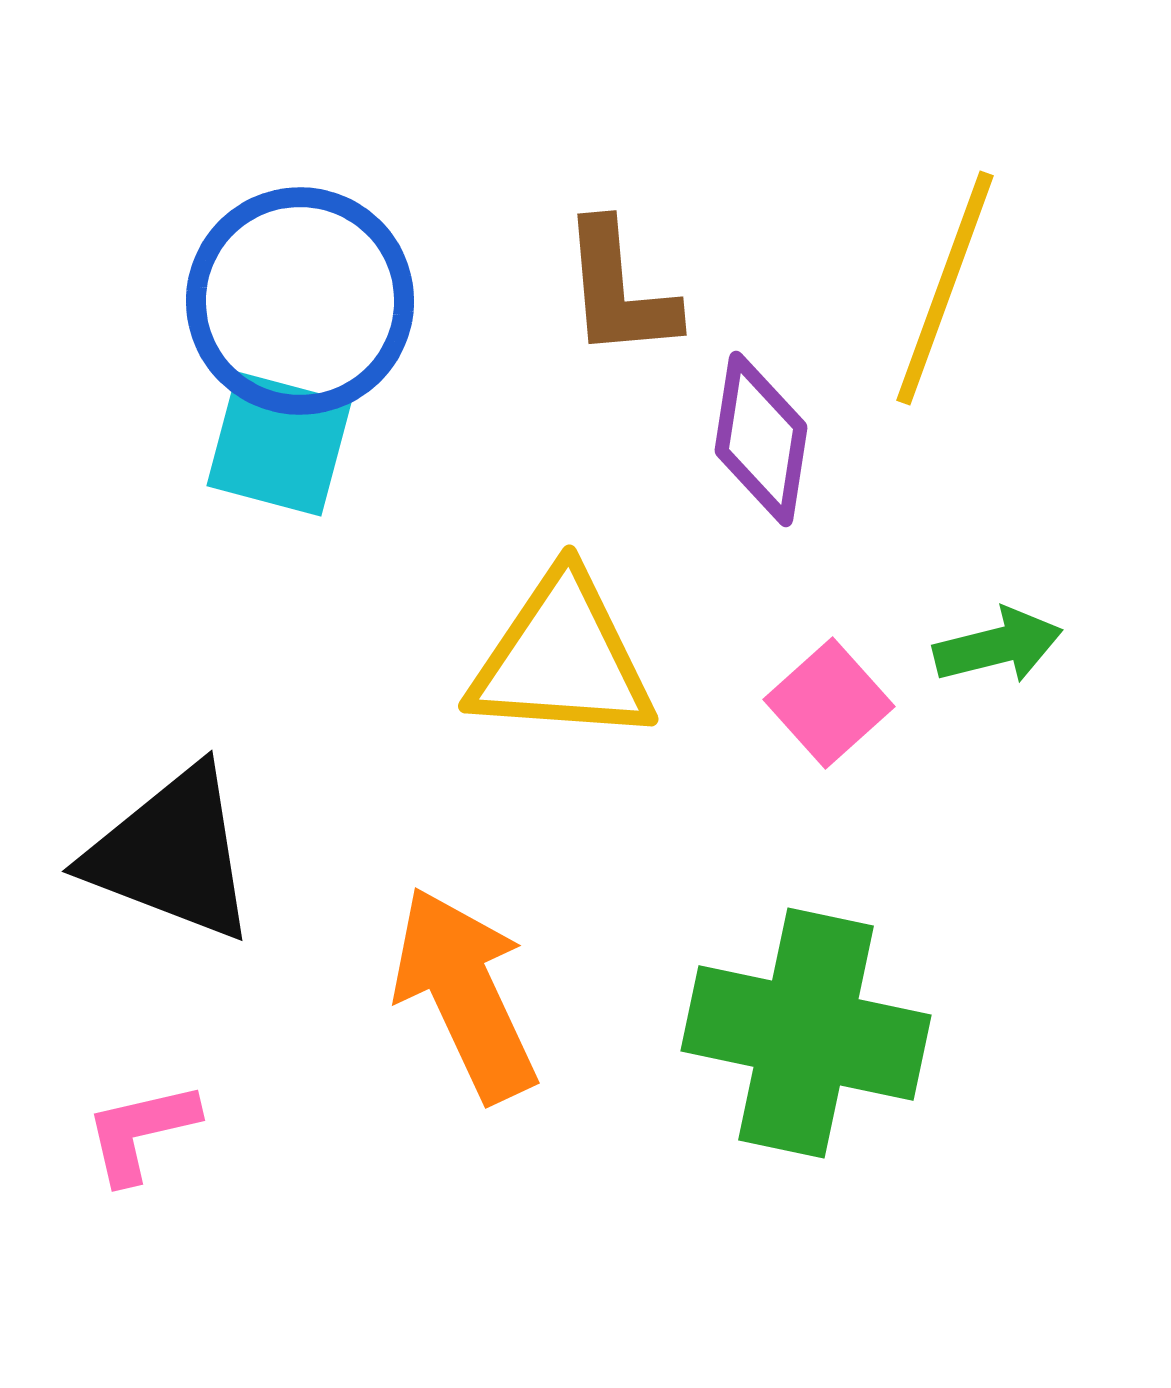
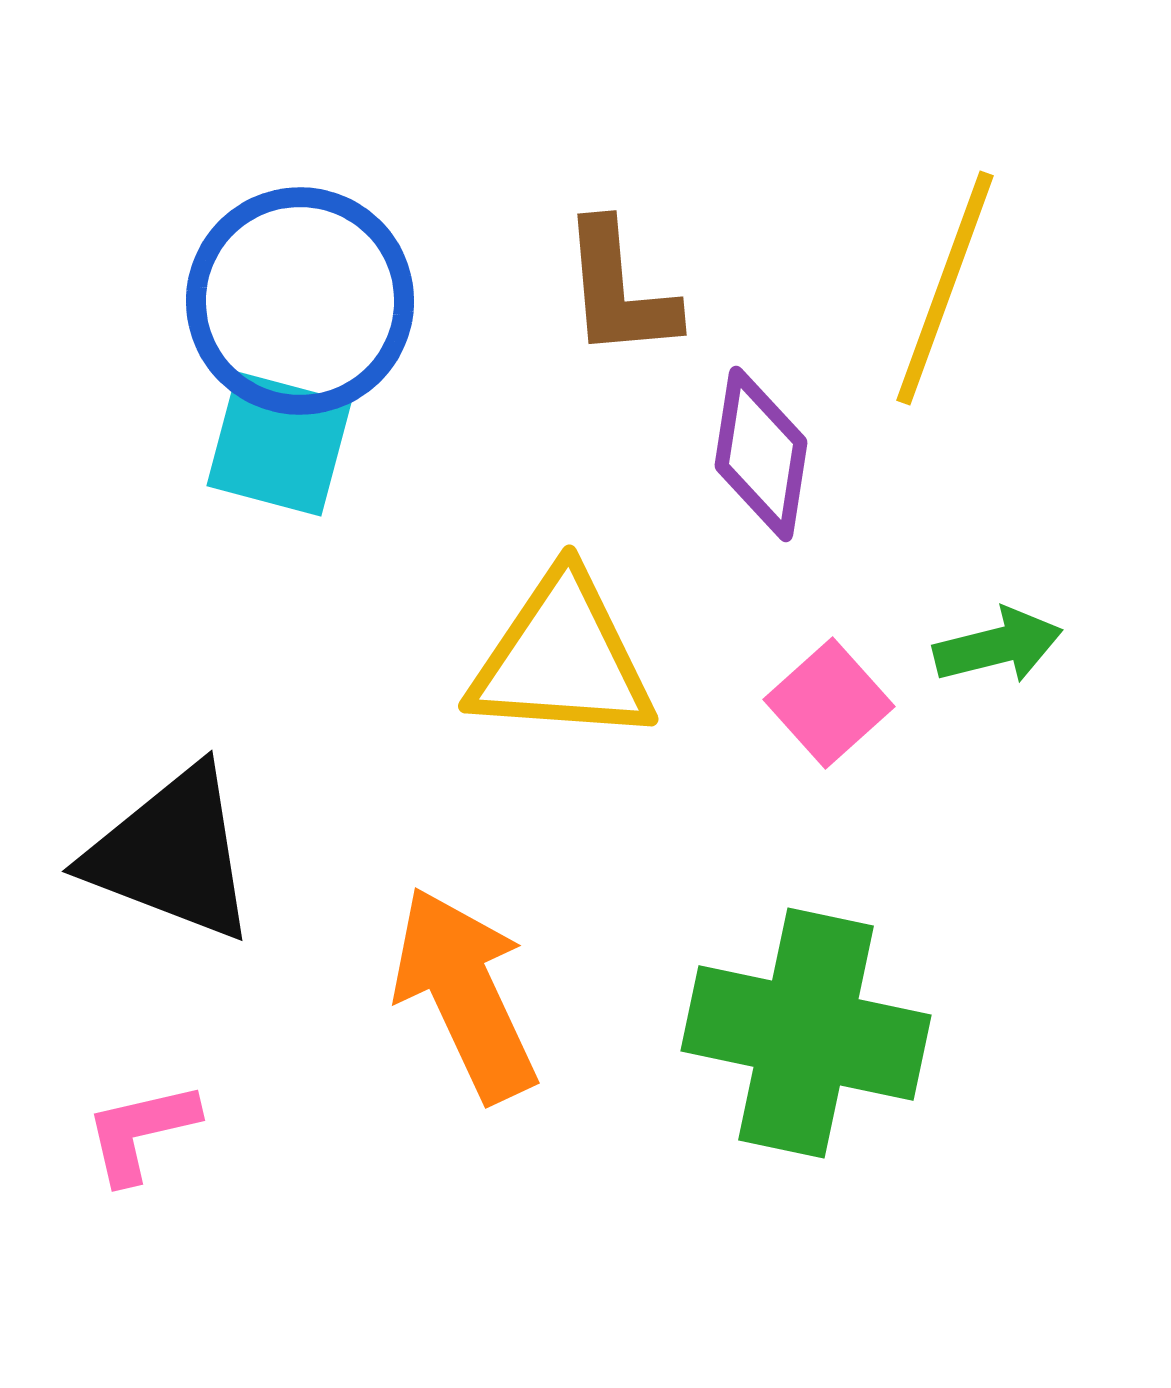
purple diamond: moved 15 px down
